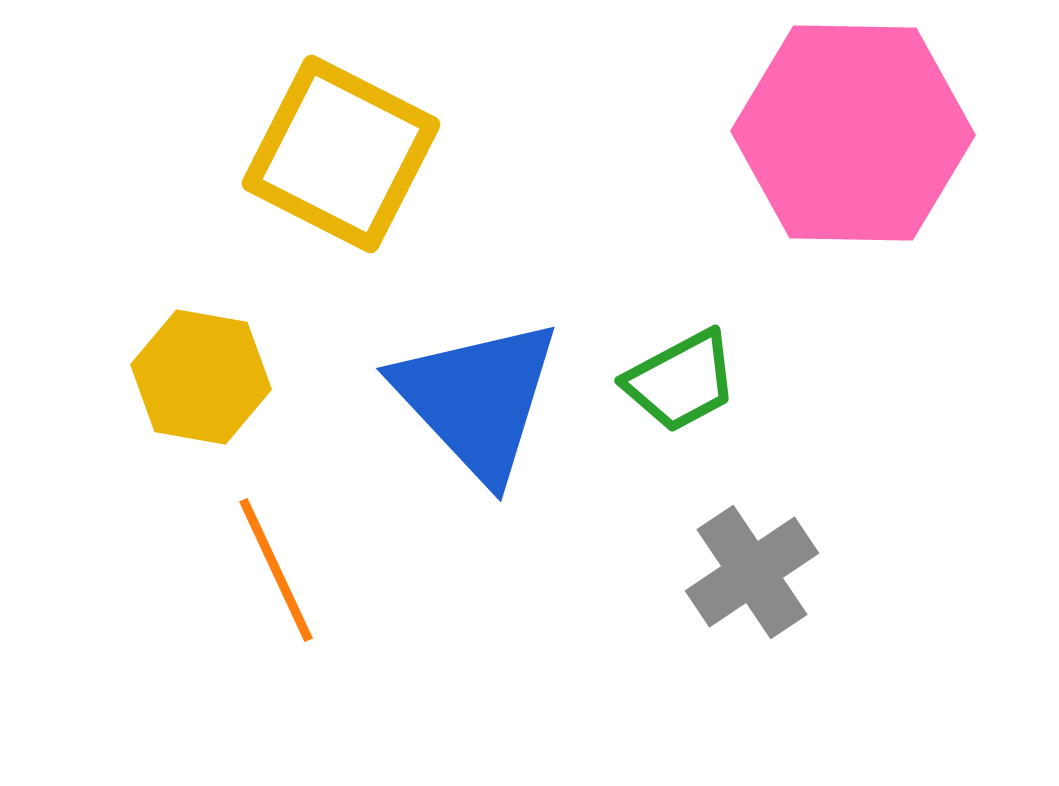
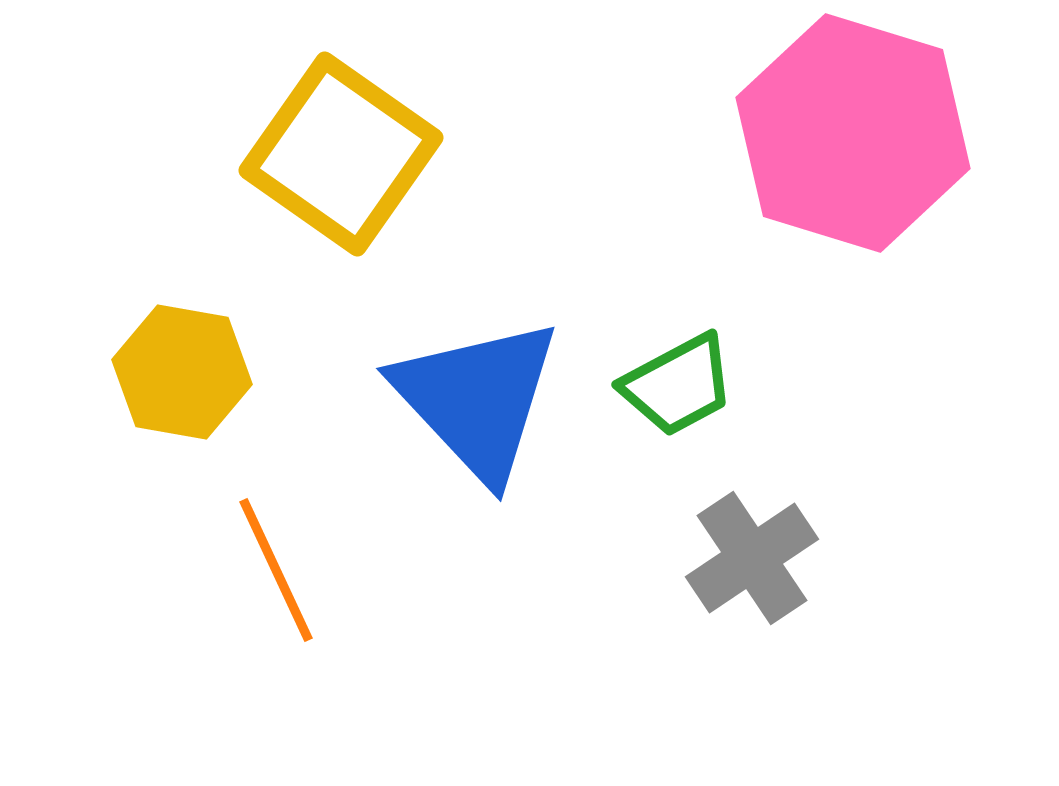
pink hexagon: rotated 16 degrees clockwise
yellow square: rotated 8 degrees clockwise
yellow hexagon: moved 19 px left, 5 px up
green trapezoid: moved 3 px left, 4 px down
gray cross: moved 14 px up
